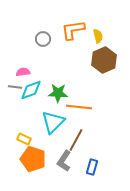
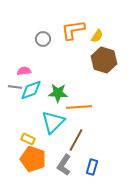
yellow semicircle: moved 1 px left; rotated 48 degrees clockwise
brown hexagon: rotated 20 degrees counterclockwise
pink semicircle: moved 1 px right, 1 px up
orange line: rotated 10 degrees counterclockwise
yellow rectangle: moved 4 px right
gray L-shape: moved 4 px down
